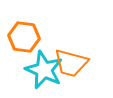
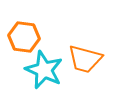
orange trapezoid: moved 14 px right, 4 px up
